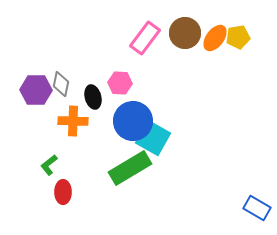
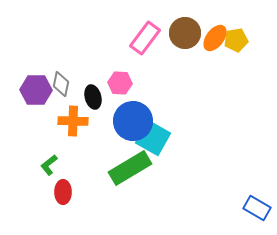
yellow pentagon: moved 2 px left, 3 px down
